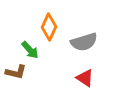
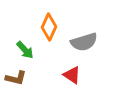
green arrow: moved 5 px left
brown L-shape: moved 6 px down
red triangle: moved 13 px left, 3 px up
